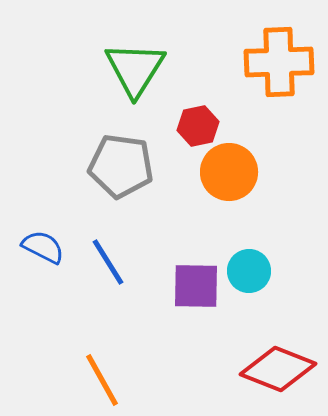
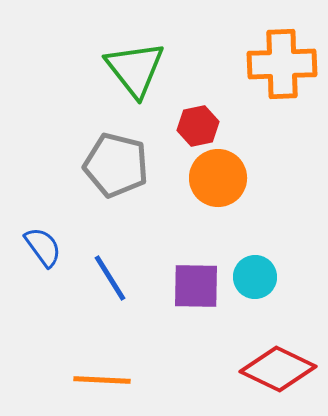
orange cross: moved 3 px right, 2 px down
green triangle: rotated 10 degrees counterclockwise
gray pentagon: moved 5 px left, 1 px up; rotated 6 degrees clockwise
orange circle: moved 11 px left, 6 px down
blue semicircle: rotated 27 degrees clockwise
blue line: moved 2 px right, 16 px down
cyan circle: moved 6 px right, 6 px down
red diamond: rotated 4 degrees clockwise
orange line: rotated 58 degrees counterclockwise
